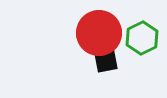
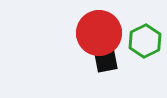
green hexagon: moved 3 px right, 3 px down
